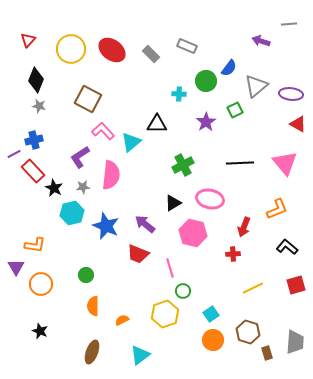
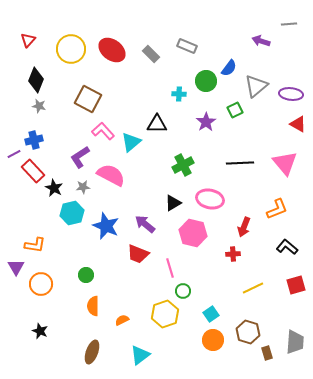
pink semicircle at (111, 175): rotated 68 degrees counterclockwise
